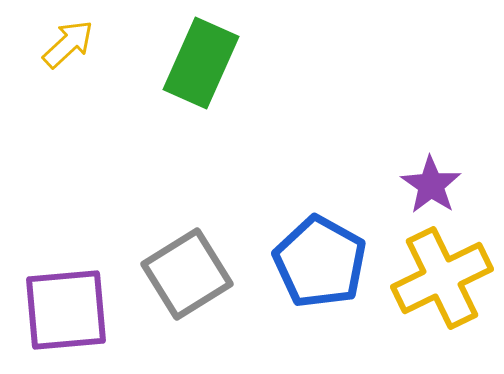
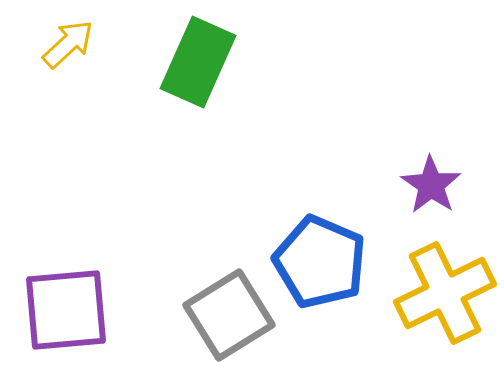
green rectangle: moved 3 px left, 1 px up
blue pentagon: rotated 6 degrees counterclockwise
gray square: moved 42 px right, 41 px down
yellow cross: moved 3 px right, 15 px down
